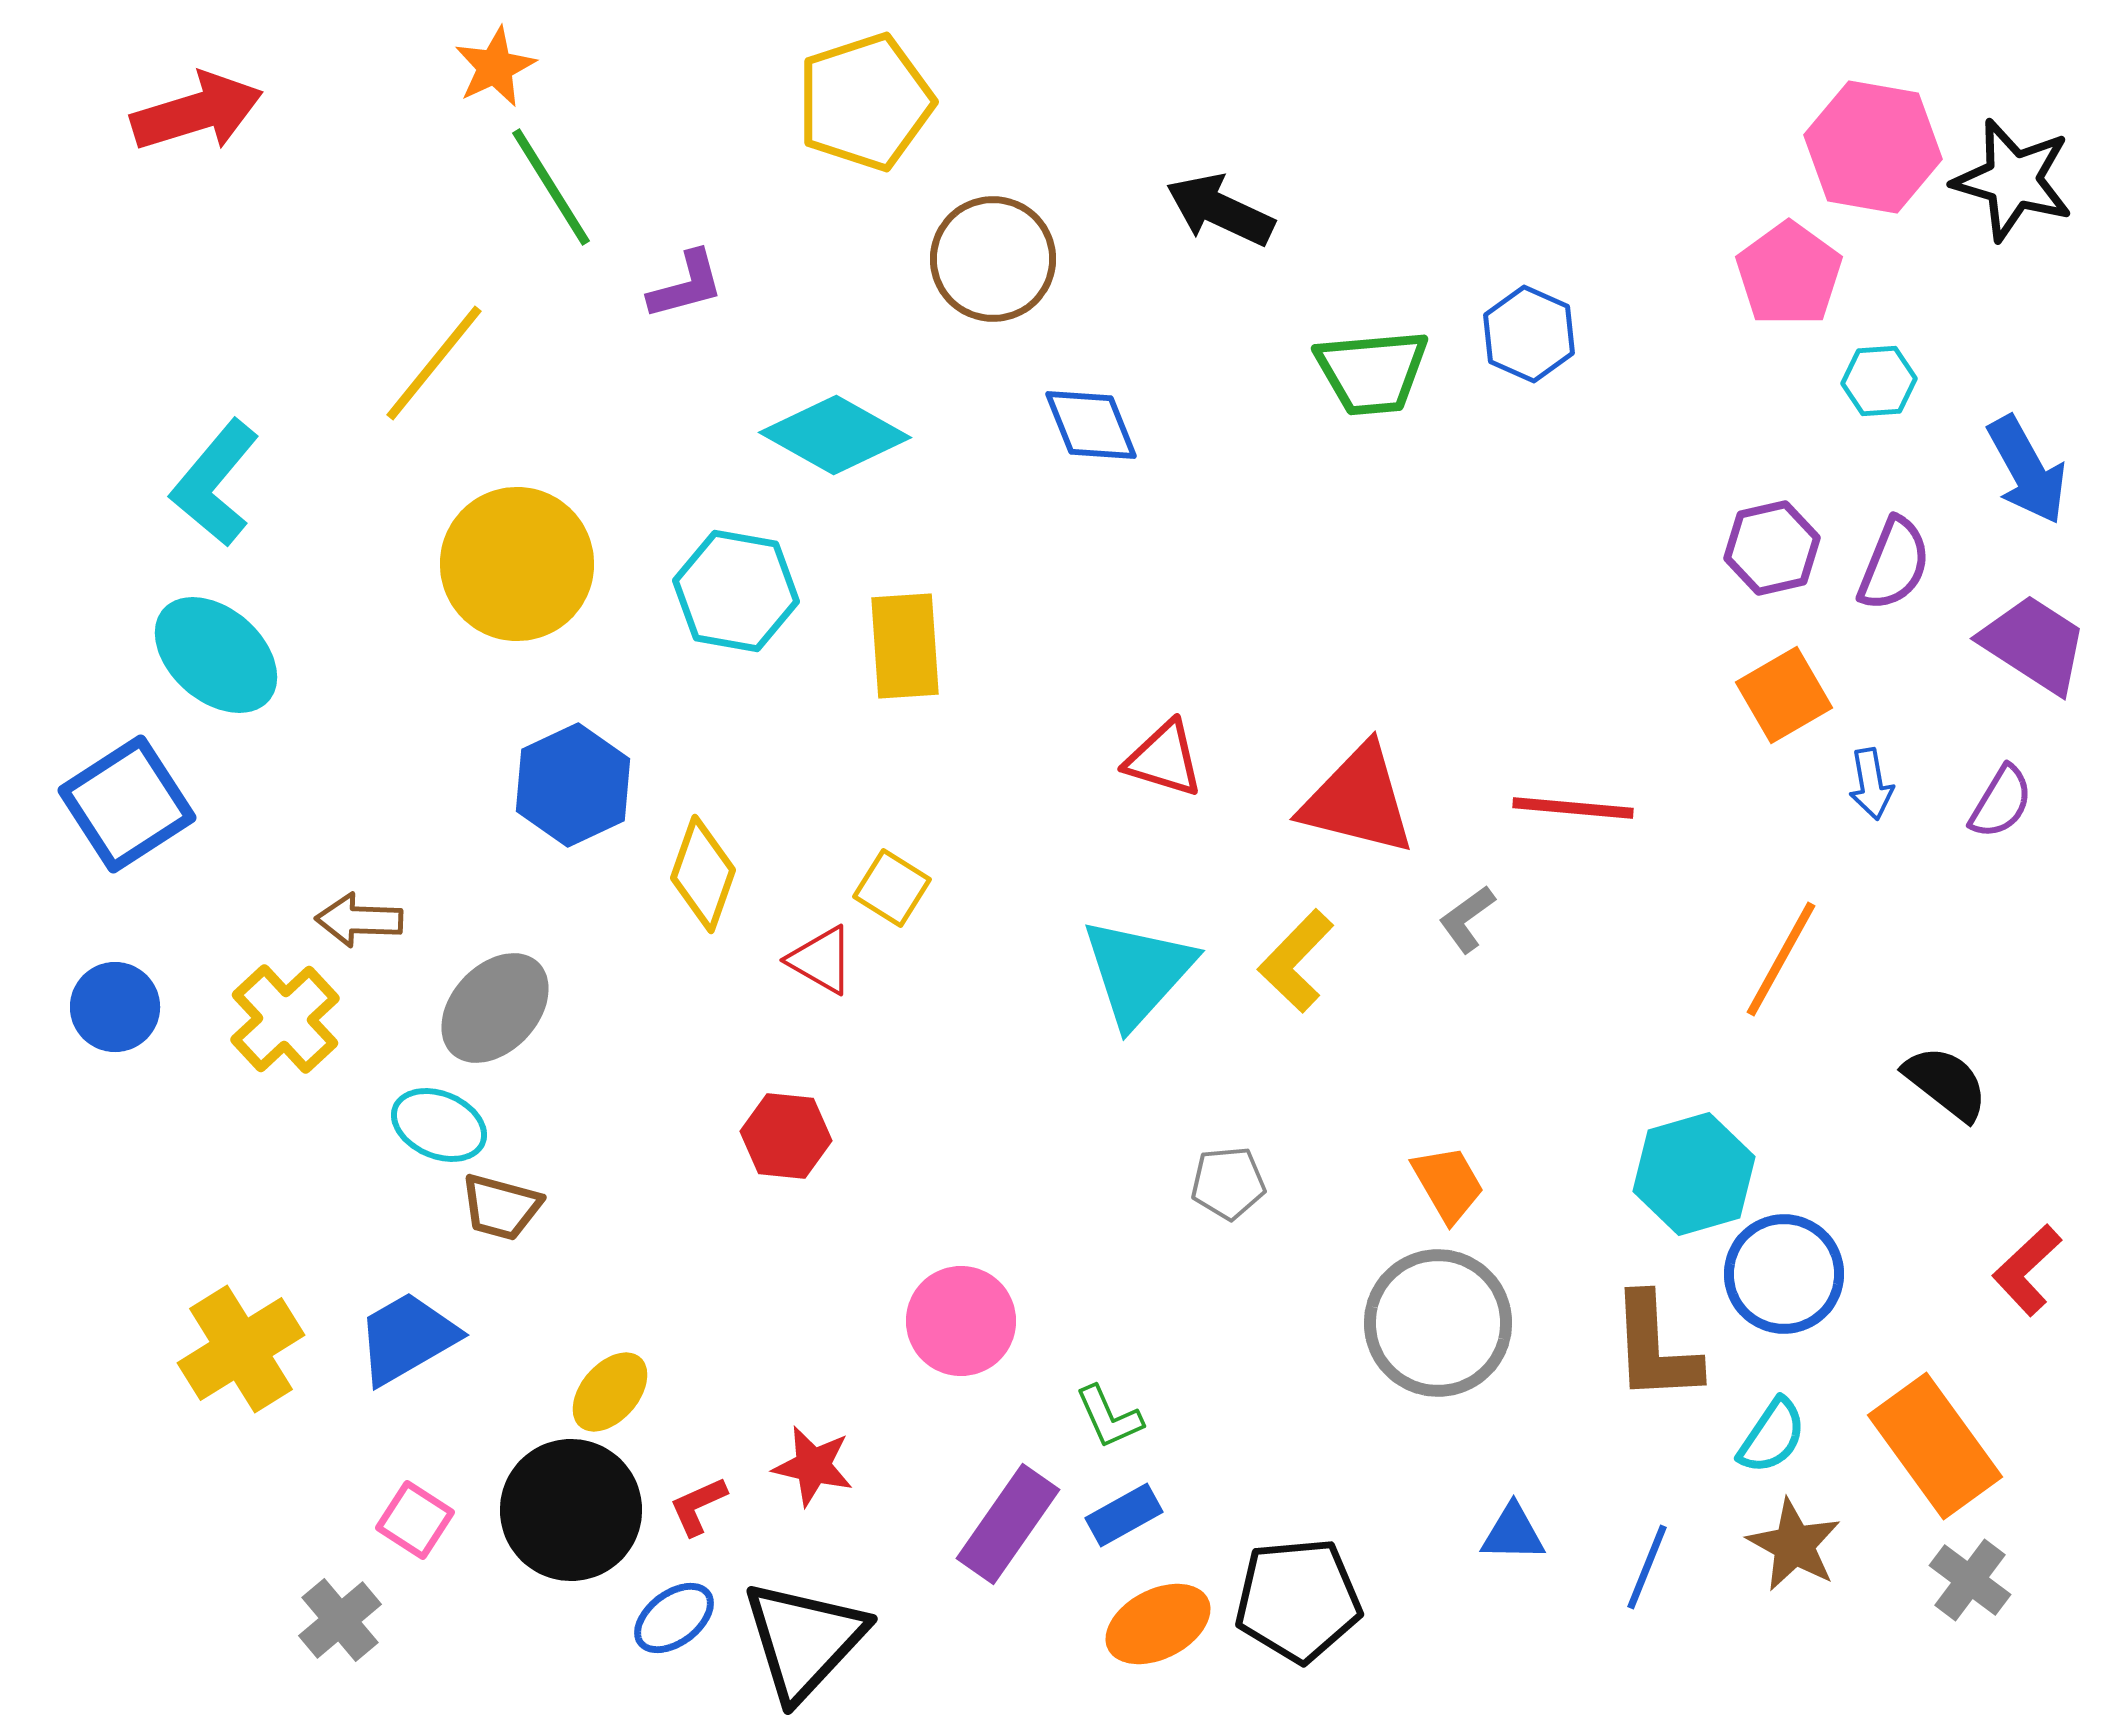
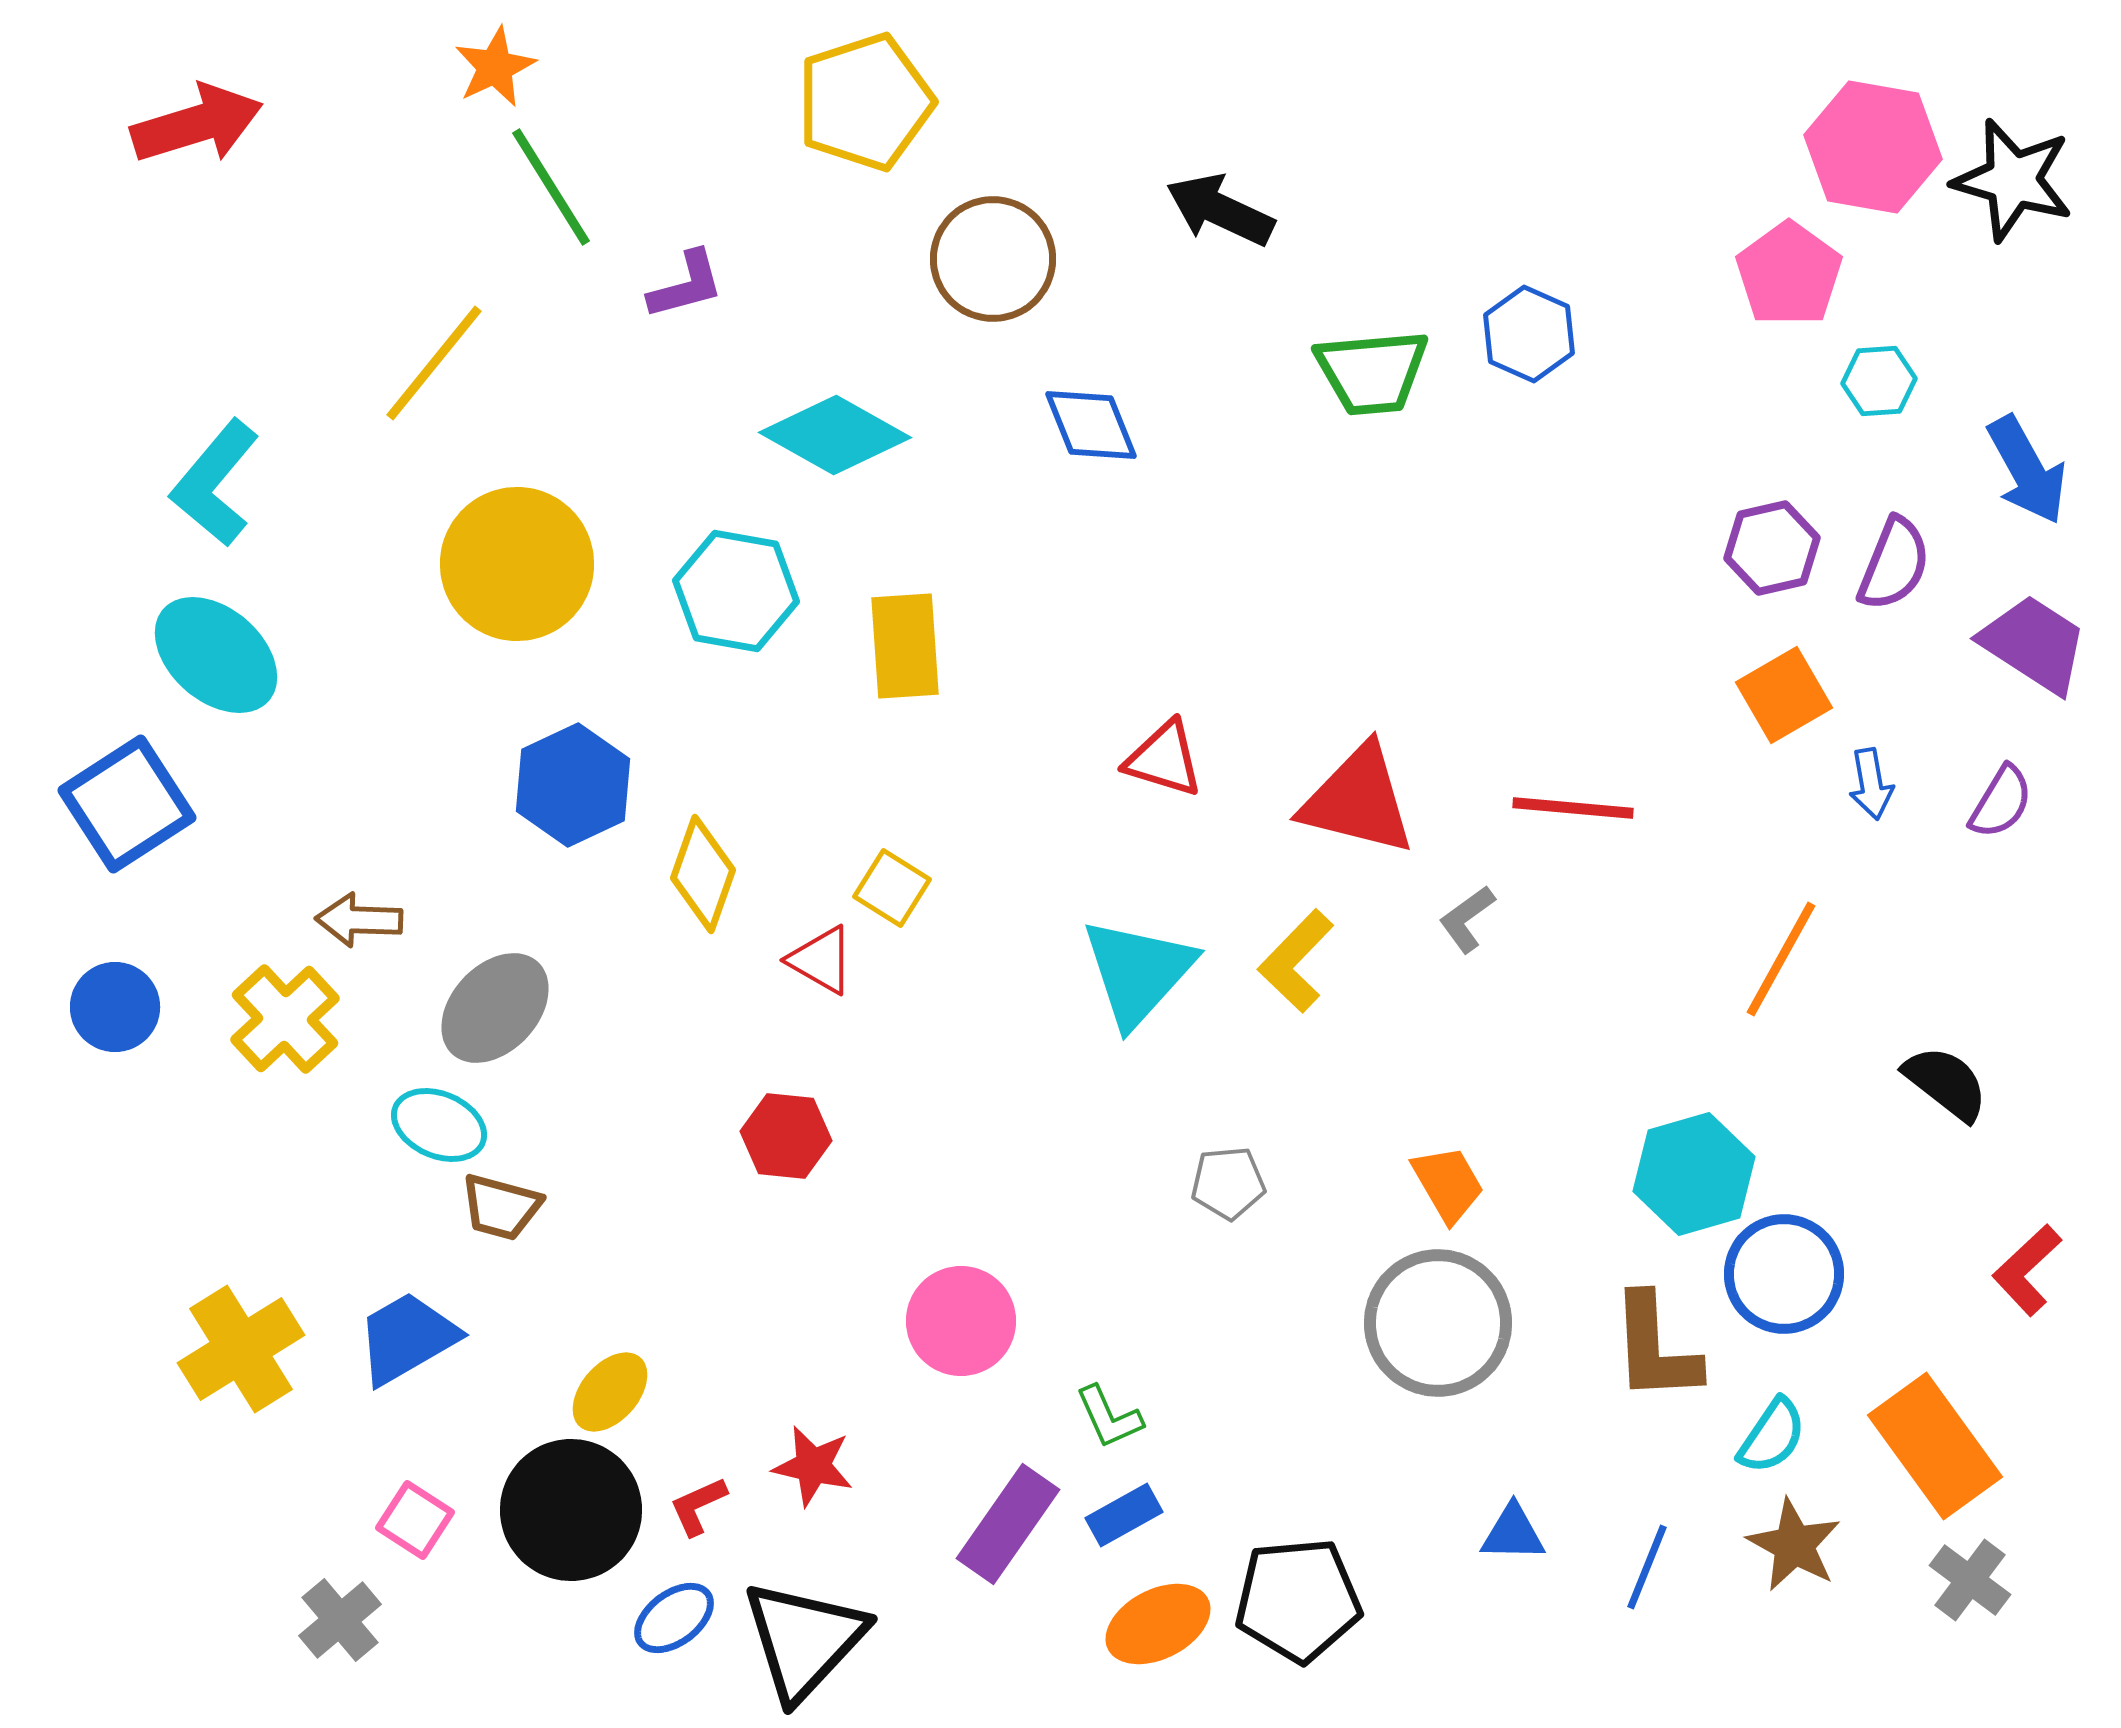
red arrow at (197, 112): moved 12 px down
